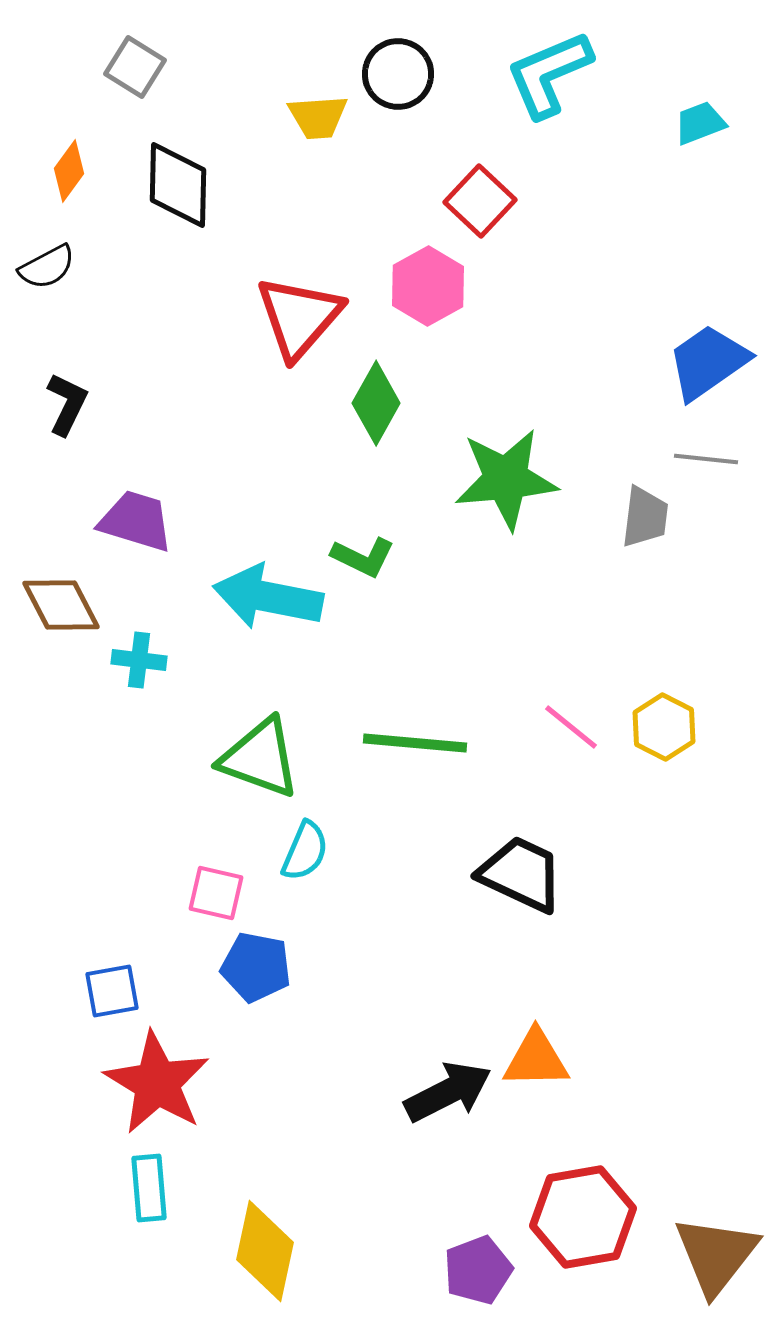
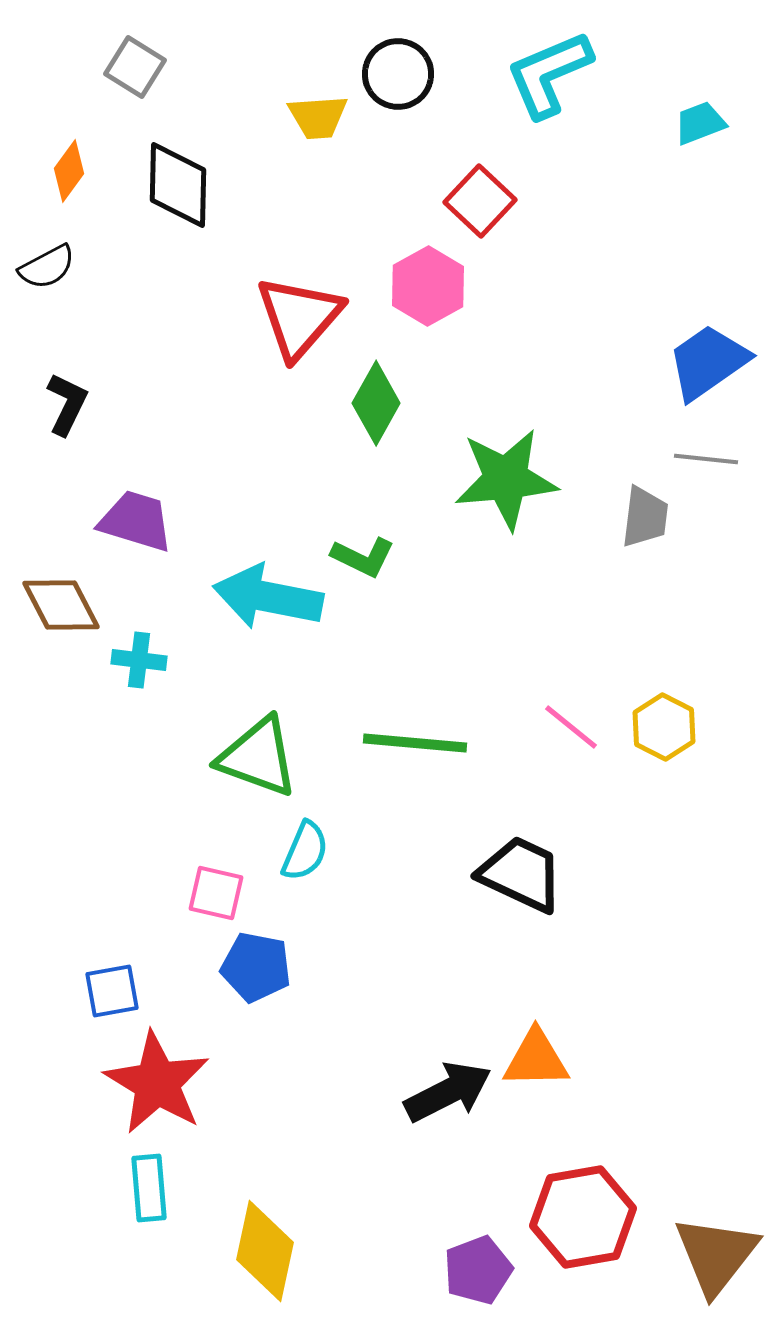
green triangle: moved 2 px left, 1 px up
